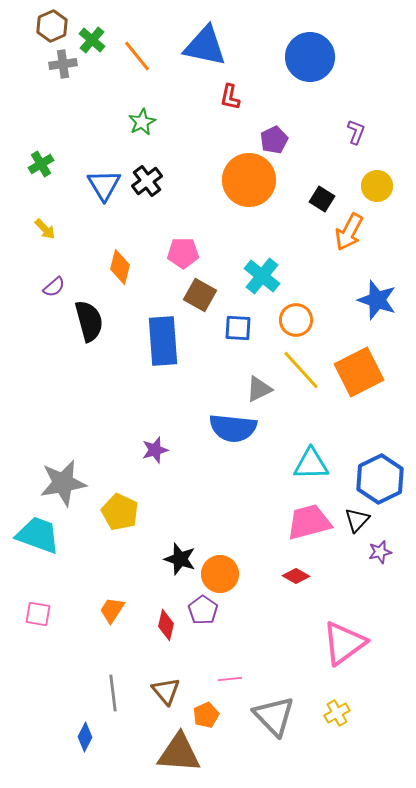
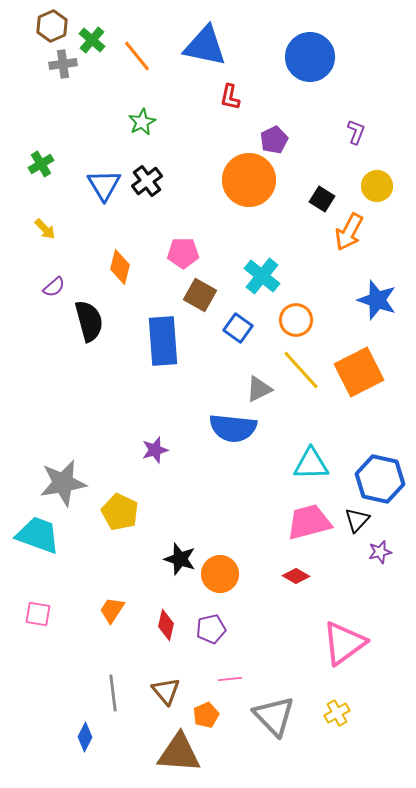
blue square at (238, 328): rotated 32 degrees clockwise
blue hexagon at (380, 479): rotated 21 degrees counterclockwise
purple pentagon at (203, 610): moved 8 px right, 19 px down; rotated 24 degrees clockwise
